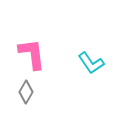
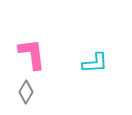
cyan L-shape: moved 4 px right; rotated 60 degrees counterclockwise
